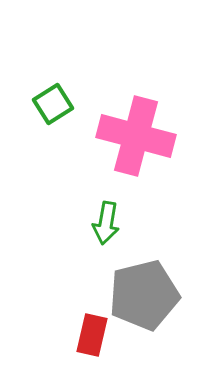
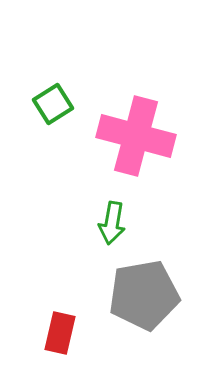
green arrow: moved 6 px right
gray pentagon: rotated 4 degrees clockwise
red rectangle: moved 32 px left, 2 px up
